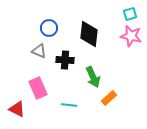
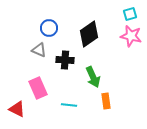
black diamond: rotated 48 degrees clockwise
gray triangle: moved 1 px up
orange rectangle: moved 3 px left, 3 px down; rotated 56 degrees counterclockwise
